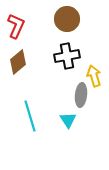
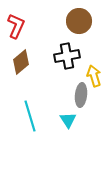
brown circle: moved 12 px right, 2 px down
brown diamond: moved 3 px right
